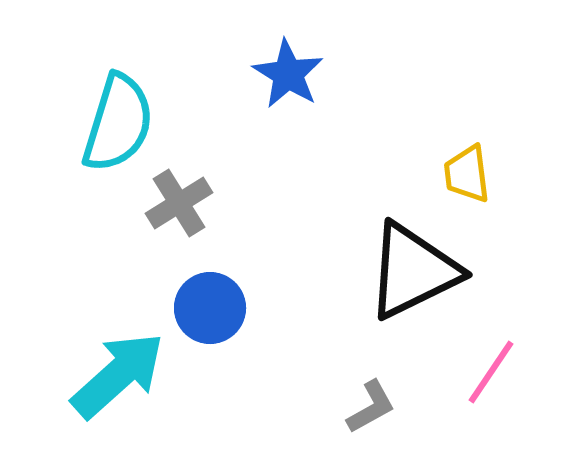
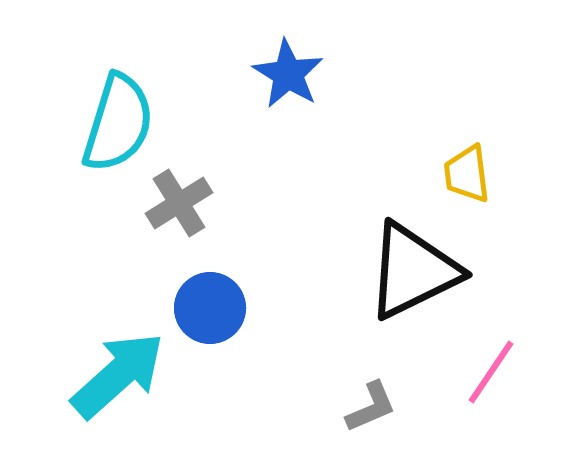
gray L-shape: rotated 6 degrees clockwise
